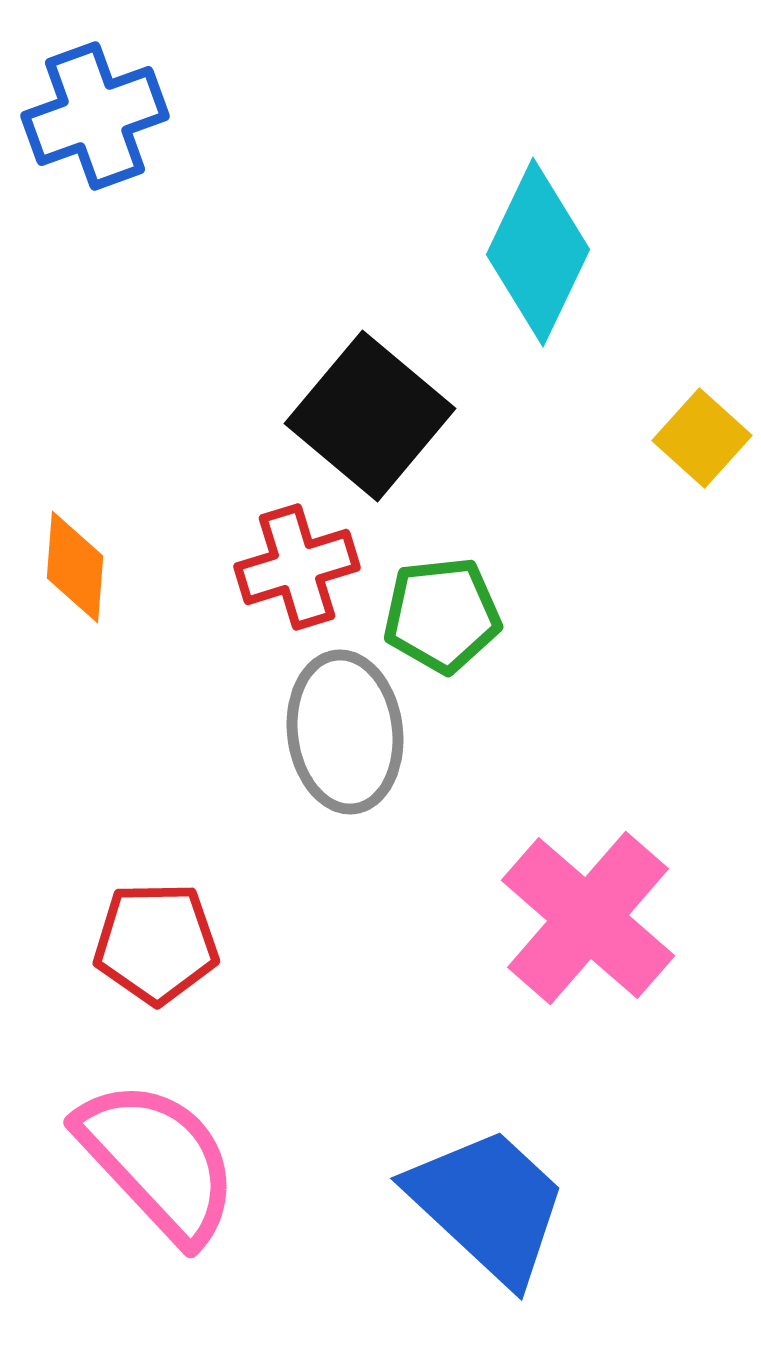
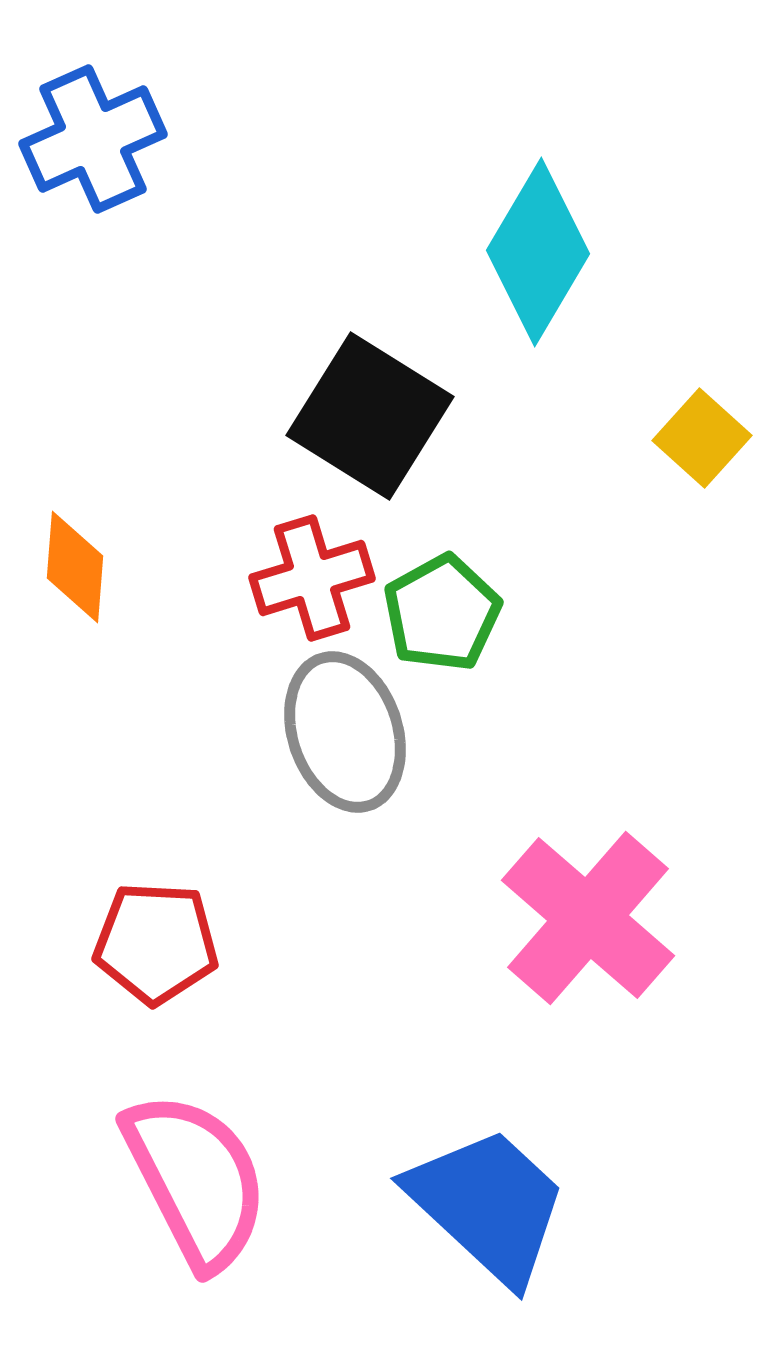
blue cross: moved 2 px left, 23 px down; rotated 4 degrees counterclockwise
cyan diamond: rotated 5 degrees clockwise
black square: rotated 8 degrees counterclockwise
red cross: moved 15 px right, 11 px down
green pentagon: moved 2 px up; rotated 23 degrees counterclockwise
gray ellipse: rotated 11 degrees counterclockwise
red pentagon: rotated 4 degrees clockwise
pink semicircle: moved 38 px right, 19 px down; rotated 16 degrees clockwise
